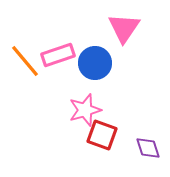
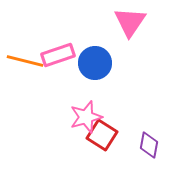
pink triangle: moved 6 px right, 6 px up
orange line: rotated 36 degrees counterclockwise
pink star: moved 1 px right, 7 px down
red square: rotated 12 degrees clockwise
purple diamond: moved 1 px right, 3 px up; rotated 28 degrees clockwise
